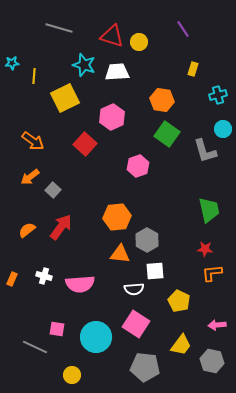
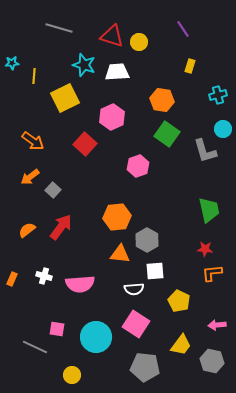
yellow rectangle at (193, 69): moved 3 px left, 3 px up
